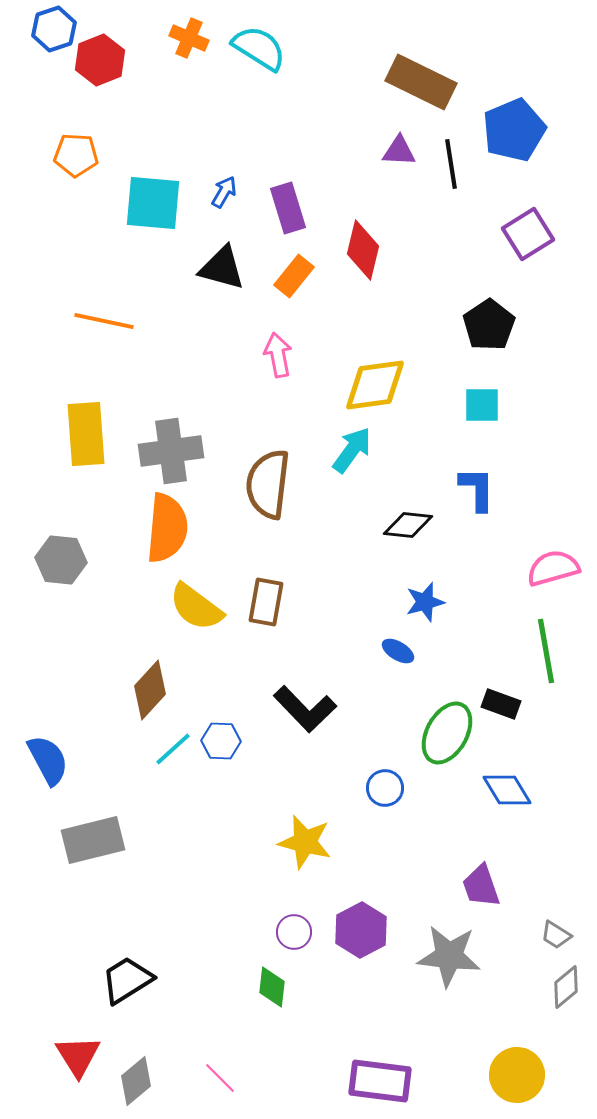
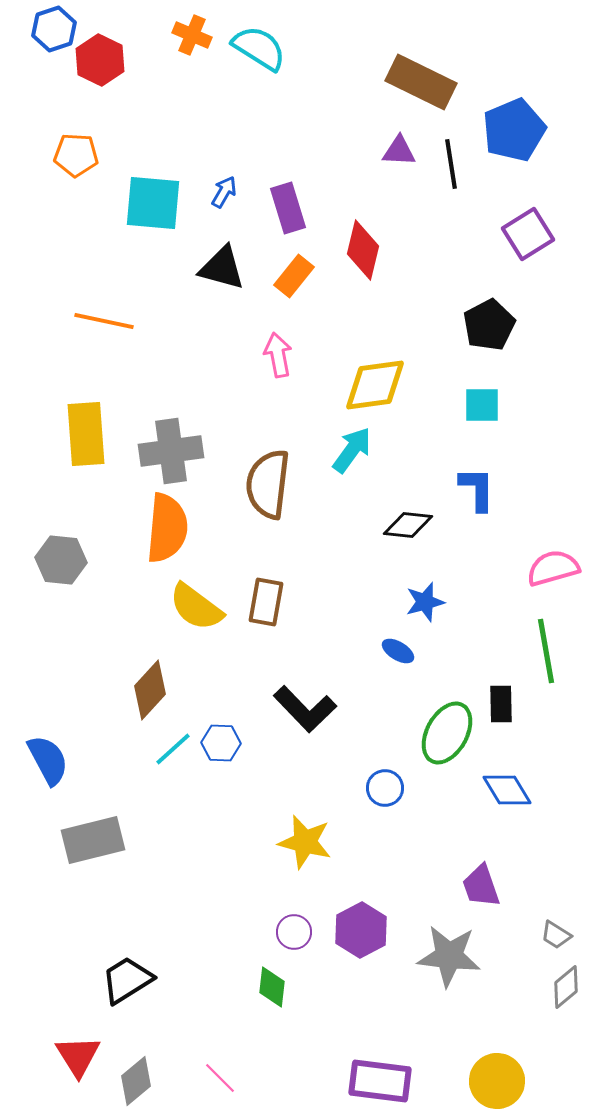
orange cross at (189, 38): moved 3 px right, 3 px up
red hexagon at (100, 60): rotated 12 degrees counterclockwise
black pentagon at (489, 325): rotated 6 degrees clockwise
black rectangle at (501, 704): rotated 69 degrees clockwise
blue hexagon at (221, 741): moved 2 px down
yellow circle at (517, 1075): moved 20 px left, 6 px down
